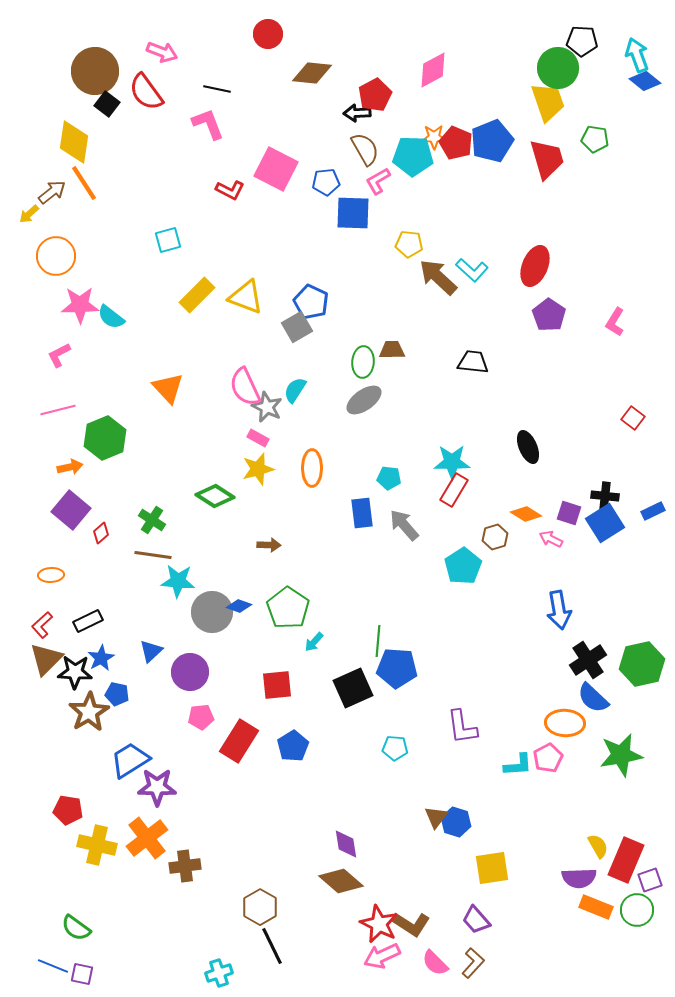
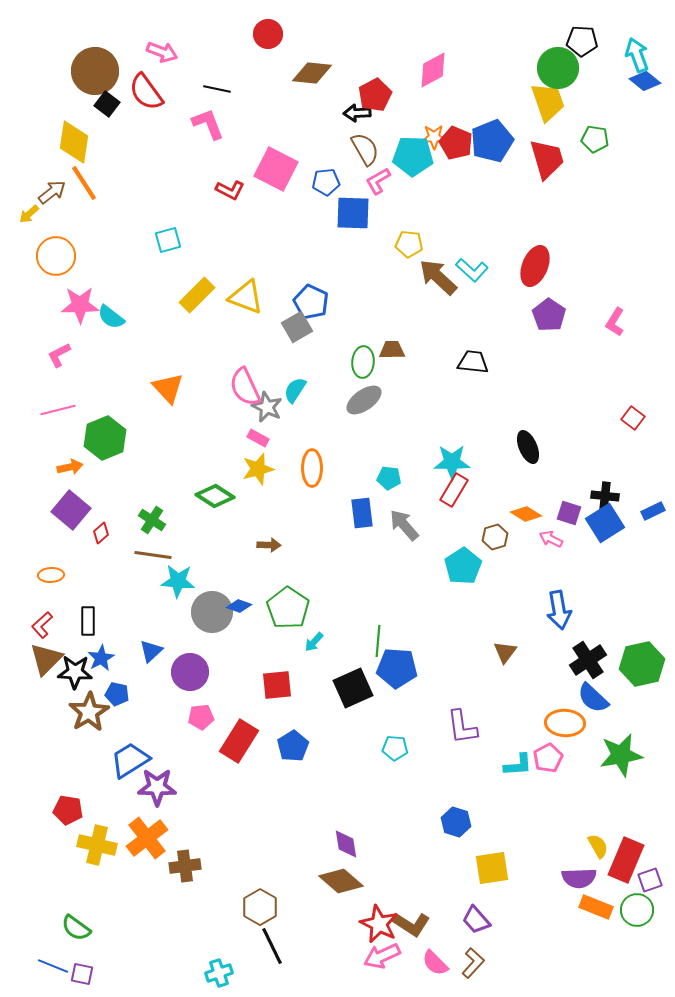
black rectangle at (88, 621): rotated 64 degrees counterclockwise
brown triangle at (436, 817): moved 69 px right, 165 px up
